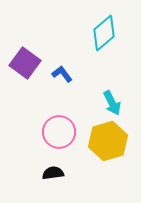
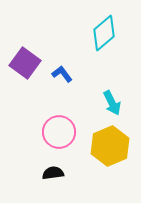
yellow hexagon: moved 2 px right, 5 px down; rotated 6 degrees counterclockwise
